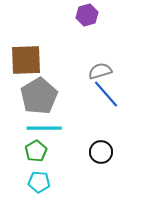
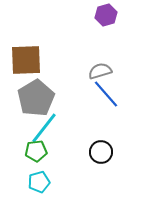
purple hexagon: moved 19 px right
gray pentagon: moved 3 px left, 2 px down
cyan line: rotated 52 degrees counterclockwise
green pentagon: rotated 25 degrees clockwise
cyan pentagon: rotated 20 degrees counterclockwise
